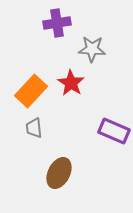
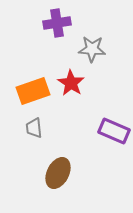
orange rectangle: moved 2 px right; rotated 28 degrees clockwise
brown ellipse: moved 1 px left
